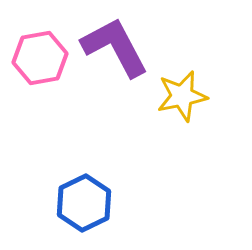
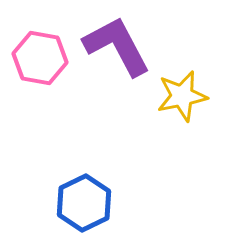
purple L-shape: moved 2 px right, 1 px up
pink hexagon: rotated 20 degrees clockwise
